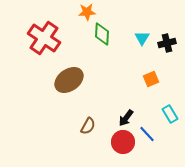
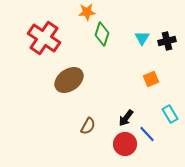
green diamond: rotated 15 degrees clockwise
black cross: moved 2 px up
red circle: moved 2 px right, 2 px down
